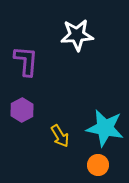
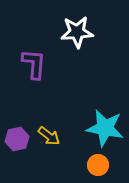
white star: moved 3 px up
purple L-shape: moved 8 px right, 3 px down
purple hexagon: moved 5 px left, 29 px down; rotated 15 degrees clockwise
yellow arrow: moved 11 px left; rotated 20 degrees counterclockwise
